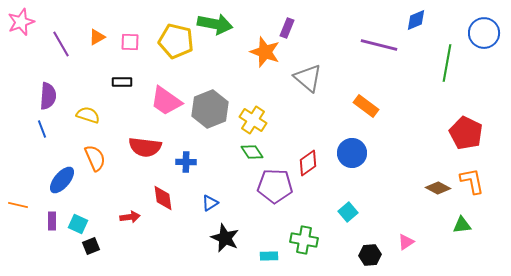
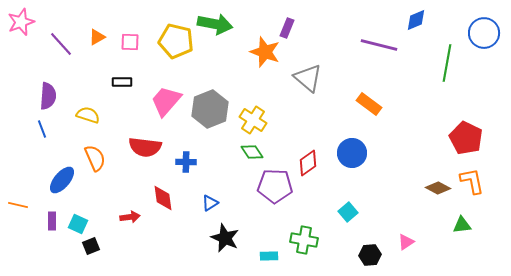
purple line at (61, 44): rotated 12 degrees counterclockwise
pink trapezoid at (166, 101): rotated 96 degrees clockwise
orange rectangle at (366, 106): moved 3 px right, 2 px up
red pentagon at (466, 133): moved 5 px down
